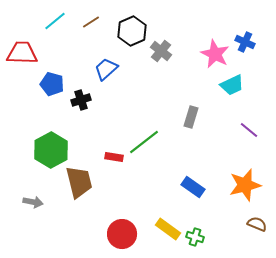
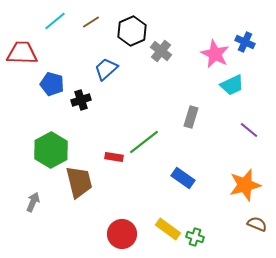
blue rectangle: moved 10 px left, 9 px up
gray arrow: rotated 78 degrees counterclockwise
